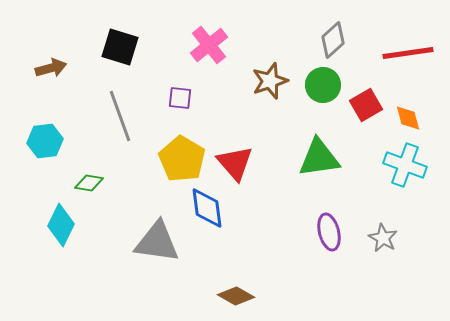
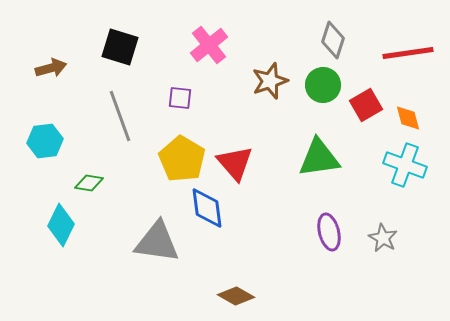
gray diamond: rotated 30 degrees counterclockwise
